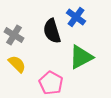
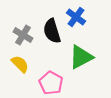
gray cross: moved 9 px right
yellow semicircle: moved 3 px right
